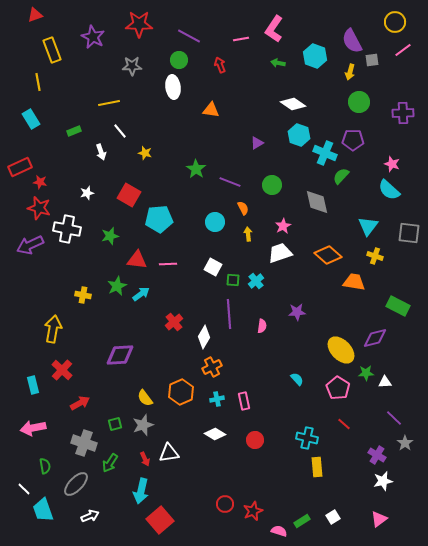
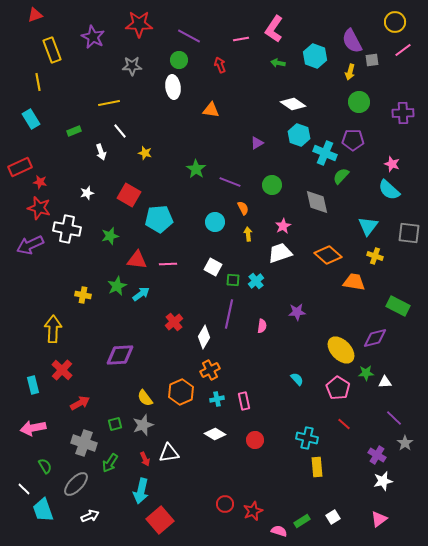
purple line at (229, 314): rotated 16 degrees clockwise
yellow arrow at (53, 329): rotated 8 degrees counterclockwise
orange cross at (212, 367): moved 2 px left, 3 px down
green semicircle at (45, 466): rotated 21 degrees counterclockwise
